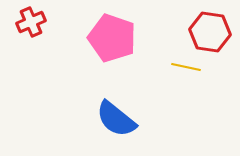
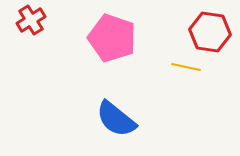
red cross: moved 2 px up; rotated 8 degrees counterclockwise
